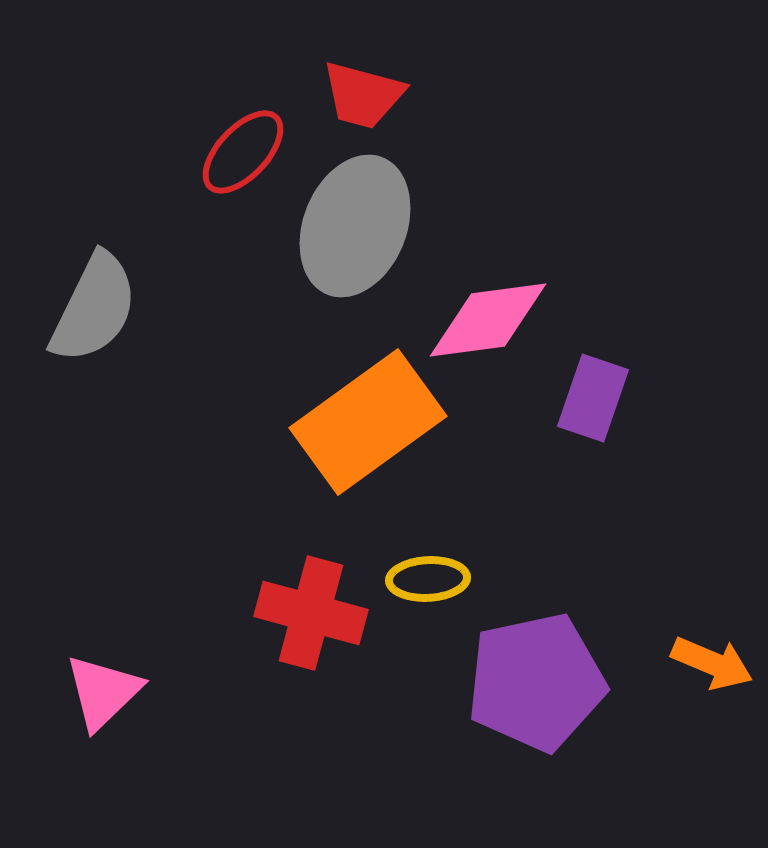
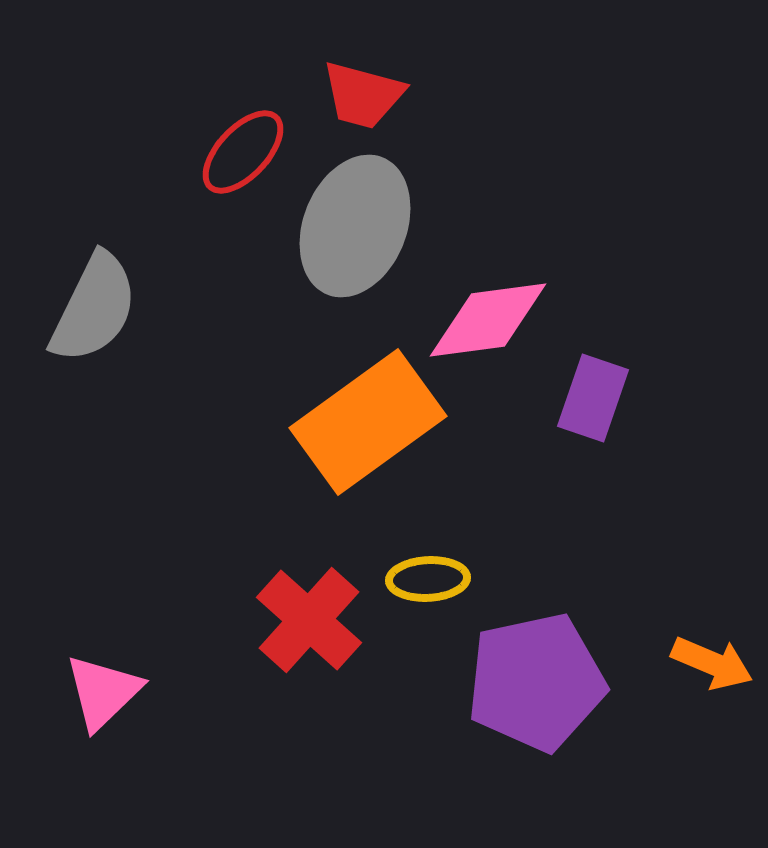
red cross: moved 2 px left, 7 px down; rotated 27 degrees clockwise
